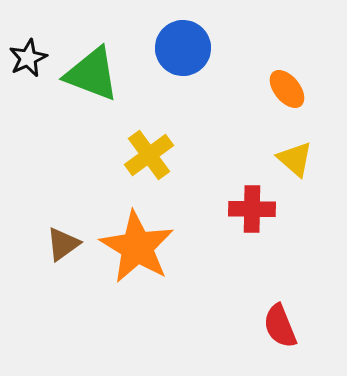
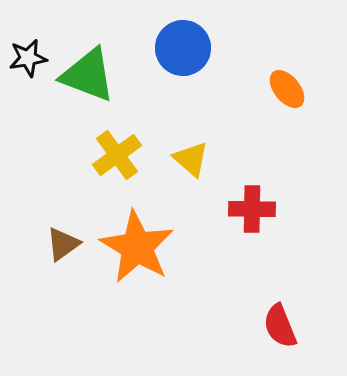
black star: rotated 15 degrees clockwise
green triangle: moved 4 px left, 1 px down
yellow cross: moved 32 px left
yellow triangle: moved 104 px left
